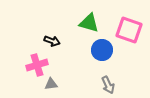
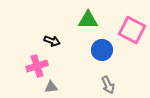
green triangle: moved 1 px left, 3 px up; rotated 15 degrees counterclockwise
pink square: moved 3 px right; rotated 8 degrees clockwise
pink cross: moved 1 px down
gray triangle: moved 3 px down
